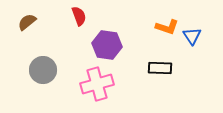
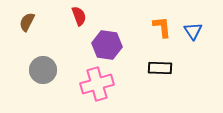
brown semicircle: rotated 24 degrees counterclockwise
orange L-shape: moved 5 px left; rotated 115 degrees counterclockwise
blue triangle: moved 1 px right, 5 px up
